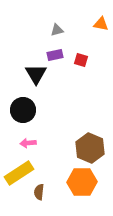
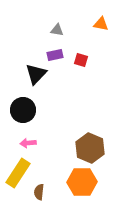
gray triangle: rotated 24 degrees clockwise
black triangle: rotated 15 degrees clockwise
yellow rectangle: moved 1 px left; rotated 24 degrees counterclockwise
